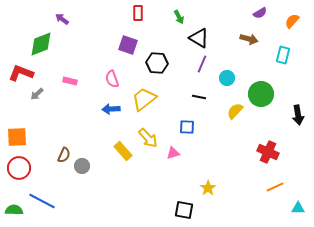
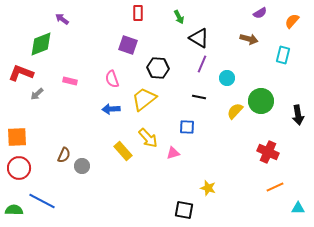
black hexagon: moved 1 px right, 5 px down
green circle: moved 7 px down
yellow star: rotated 21 degrees counterclockwise
